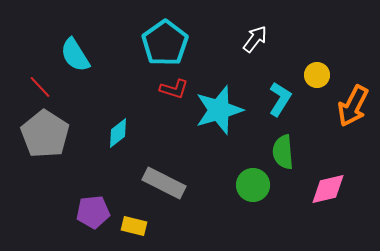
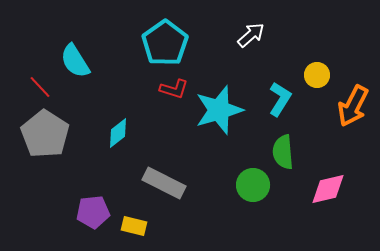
white arrow: moved 4 px left, 4 px up; rotated 12 degrees clockwise
cyan semicircle: moved 6 px down
